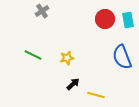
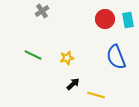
blue semicircle: moved 6 px left
